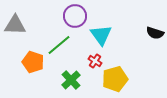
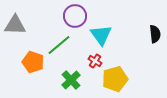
black semicircle: moved 1 px down; rotated 114 degrees counterclockwise
